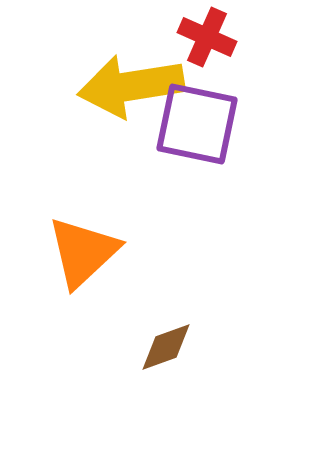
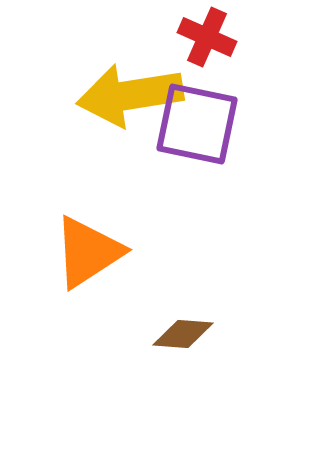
yellow arrow: moved 1 px left, 9 px down
orange triangle: moved 5 px right; rotated 10 degrees clockwise
brown diamond: moved 17 px right, 13 px up; rotated 24 degrees clockwise
